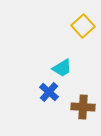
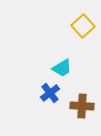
blue cross: moved 1 px right, 1 px down; rotated 12 degrees clockwise
brown cross: moved 1 px left, 1 px up
